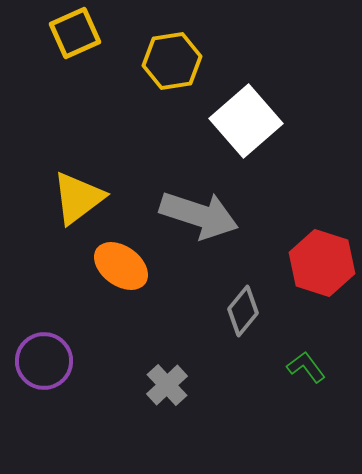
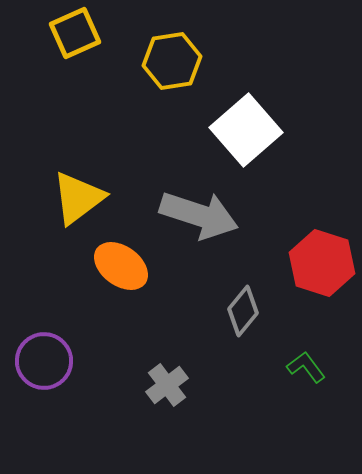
white square: moved 9 px down
gray cross: rotated 6 degrees clockwise
